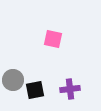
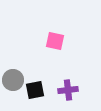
pink square: moved 2 px right, 2 px down
purple cross: moved 2 px left, 1 px down
